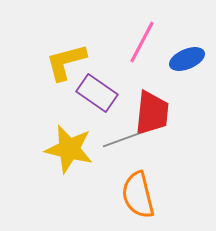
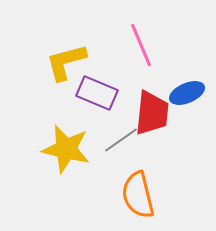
pink line: moved 1 px left, 3 px down; rotated 51 degrees counterclockwise
blue ellipse: moved 34 px down
purple rectangle: rotated 12 degrees counterclockwise
gray line: rotated 15 degrees counterclockwise
yellow star: moved 3 px left
